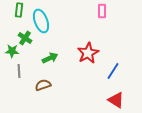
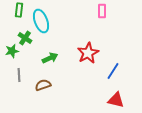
green star: rotated 16 degrees counterclockwise
gray line: moved 4 px down
red triangle: rotated 18 degrees counterclockwise
